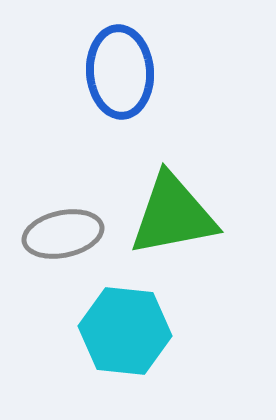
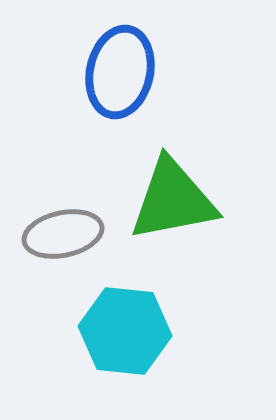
blue ellipse: rotated 16 degrees clockwise
green triangle: moved 15 px up
